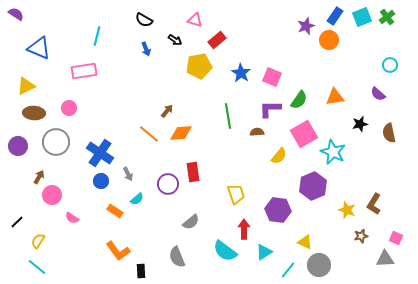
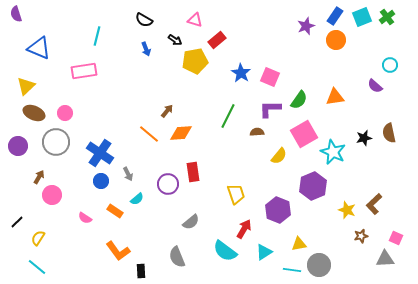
purple semicircle at (16, 14): rotated 140 degrees counterclockwise
orange circle at (329, 40): moved 7 px right
yellow pentagon at (199, 66): moved 4 px left, 5 px up
pink square at (272, 77): moved 2 px left
yellow triangle at (26, 86): rotated 18 degrees counterclockwise
purple semicircle at (378, 94): moved 3 px left, 8 px up
pink circle at (69, 108): moved 4 px left, 5 px down
brown ellipse at (34, 113): rotated 20 degrees clockwise
green line at (228, 116): rotated 35 degrees clockwise
black star at (360, 124): moved 4 px right, 14 px down
brown L-shape at (374, 204): rotated 15 degrees clockwise
purple hexagon at (278, 210): rotated 15 degrees clockwise
pink semicircle at (72, 218): moved 13 px right
red arrow at (244, 229): rotated 30 degrees clockwise
yellow semicircle at (38, 241): moved 3 px up
yellow triangle at (305, 242): moved 6 px left, 2 px down; rotated 35 degrees counterclockwise
cyan line at (288, 270): moved 4 px right; rotated 60 degrees clockwise
